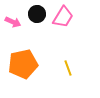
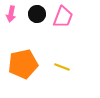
pink trapezoid: rotated 10 degrees counterclockwise
pink arrow: moved 2 px left, 8 px up; rotated 77 degrees clockwise
yellow line: moved 6 px left, 1 px up; rotated 49 degrees counterclockwise
